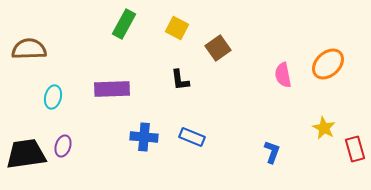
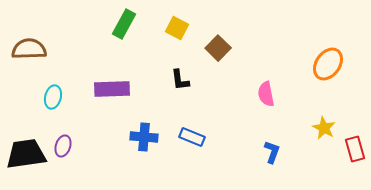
brown square: rotated 10 degrees counterclockwise
orange ellipse: rotated 12 degrees counterclockwise
pink semicircle: moved 17 px left, 19 px down
